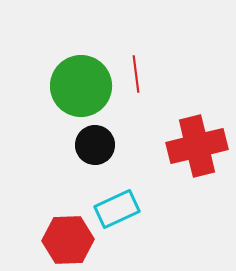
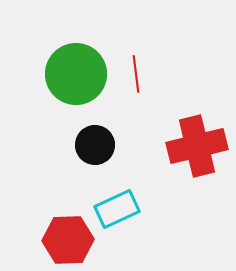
green circle: moved 5 px left, 12 px up
